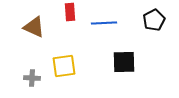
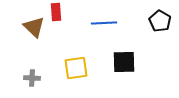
red rectangle: moved 14 px left
black pentagon: moved 6 px right, 1 px down; rotated 15 degrees counterclockwise
brown triangle: rotated 20 degrees clockwise
yellow square: moved 12 px right, 2 px down
